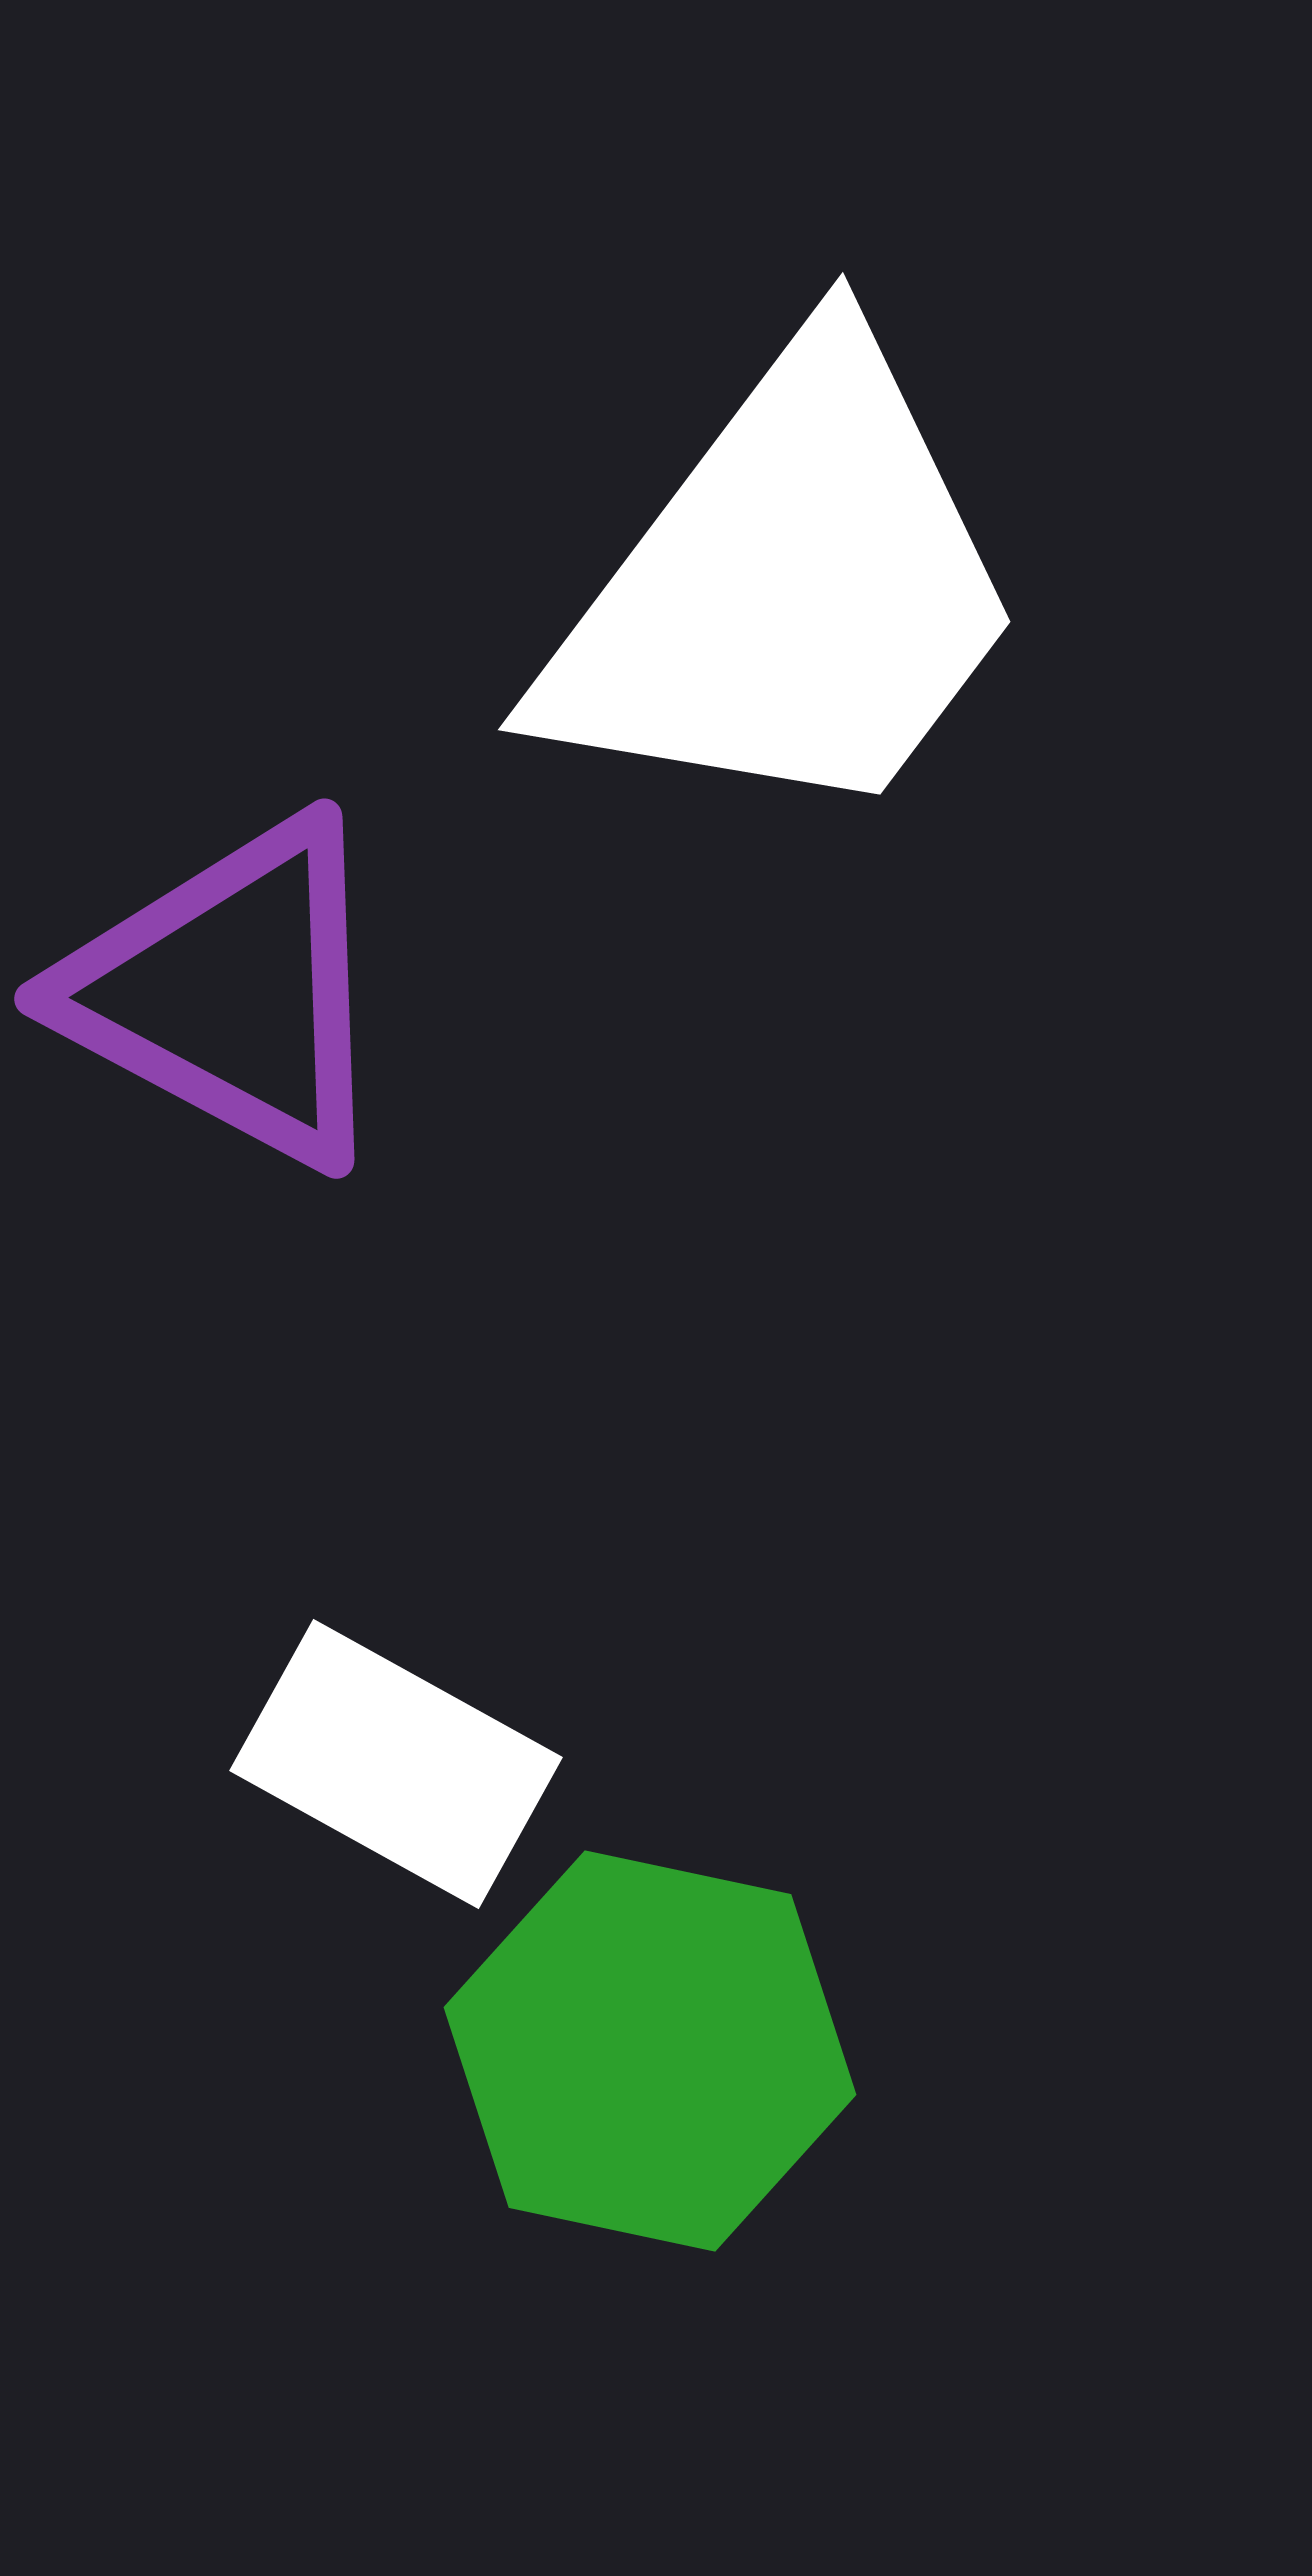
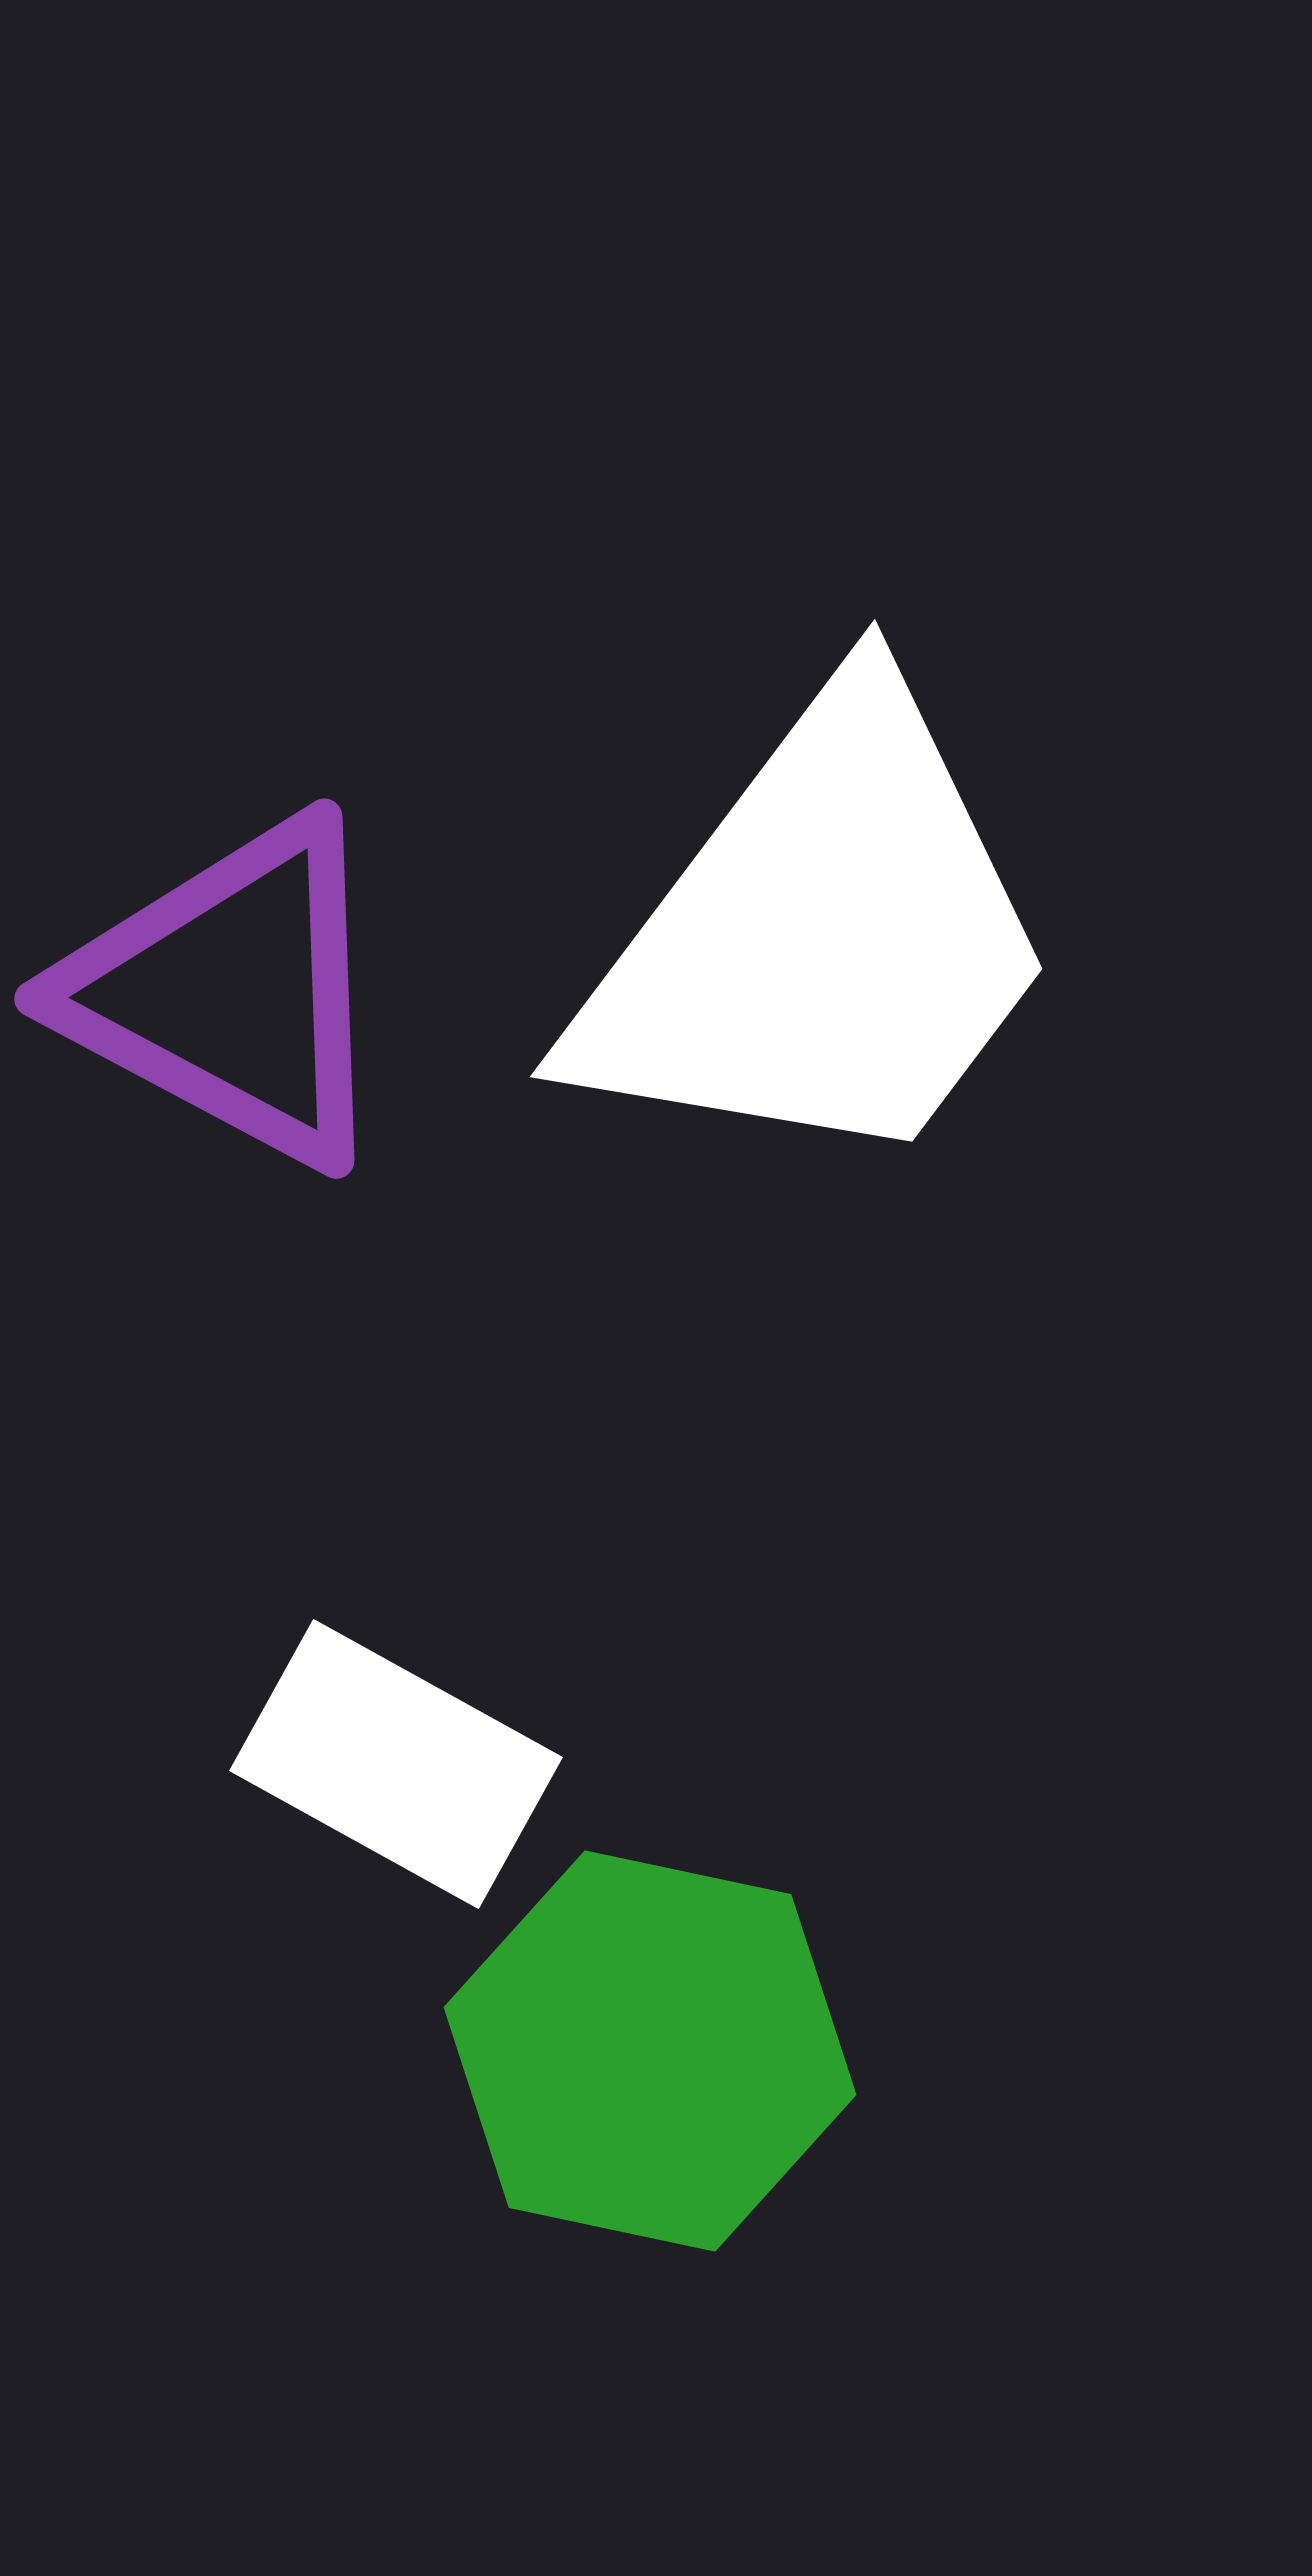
white trapezoid: moved 32 px right, 347 px down
